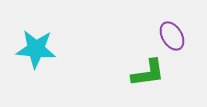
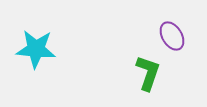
green L-shape: rotated 63 degrees counterclockwise
